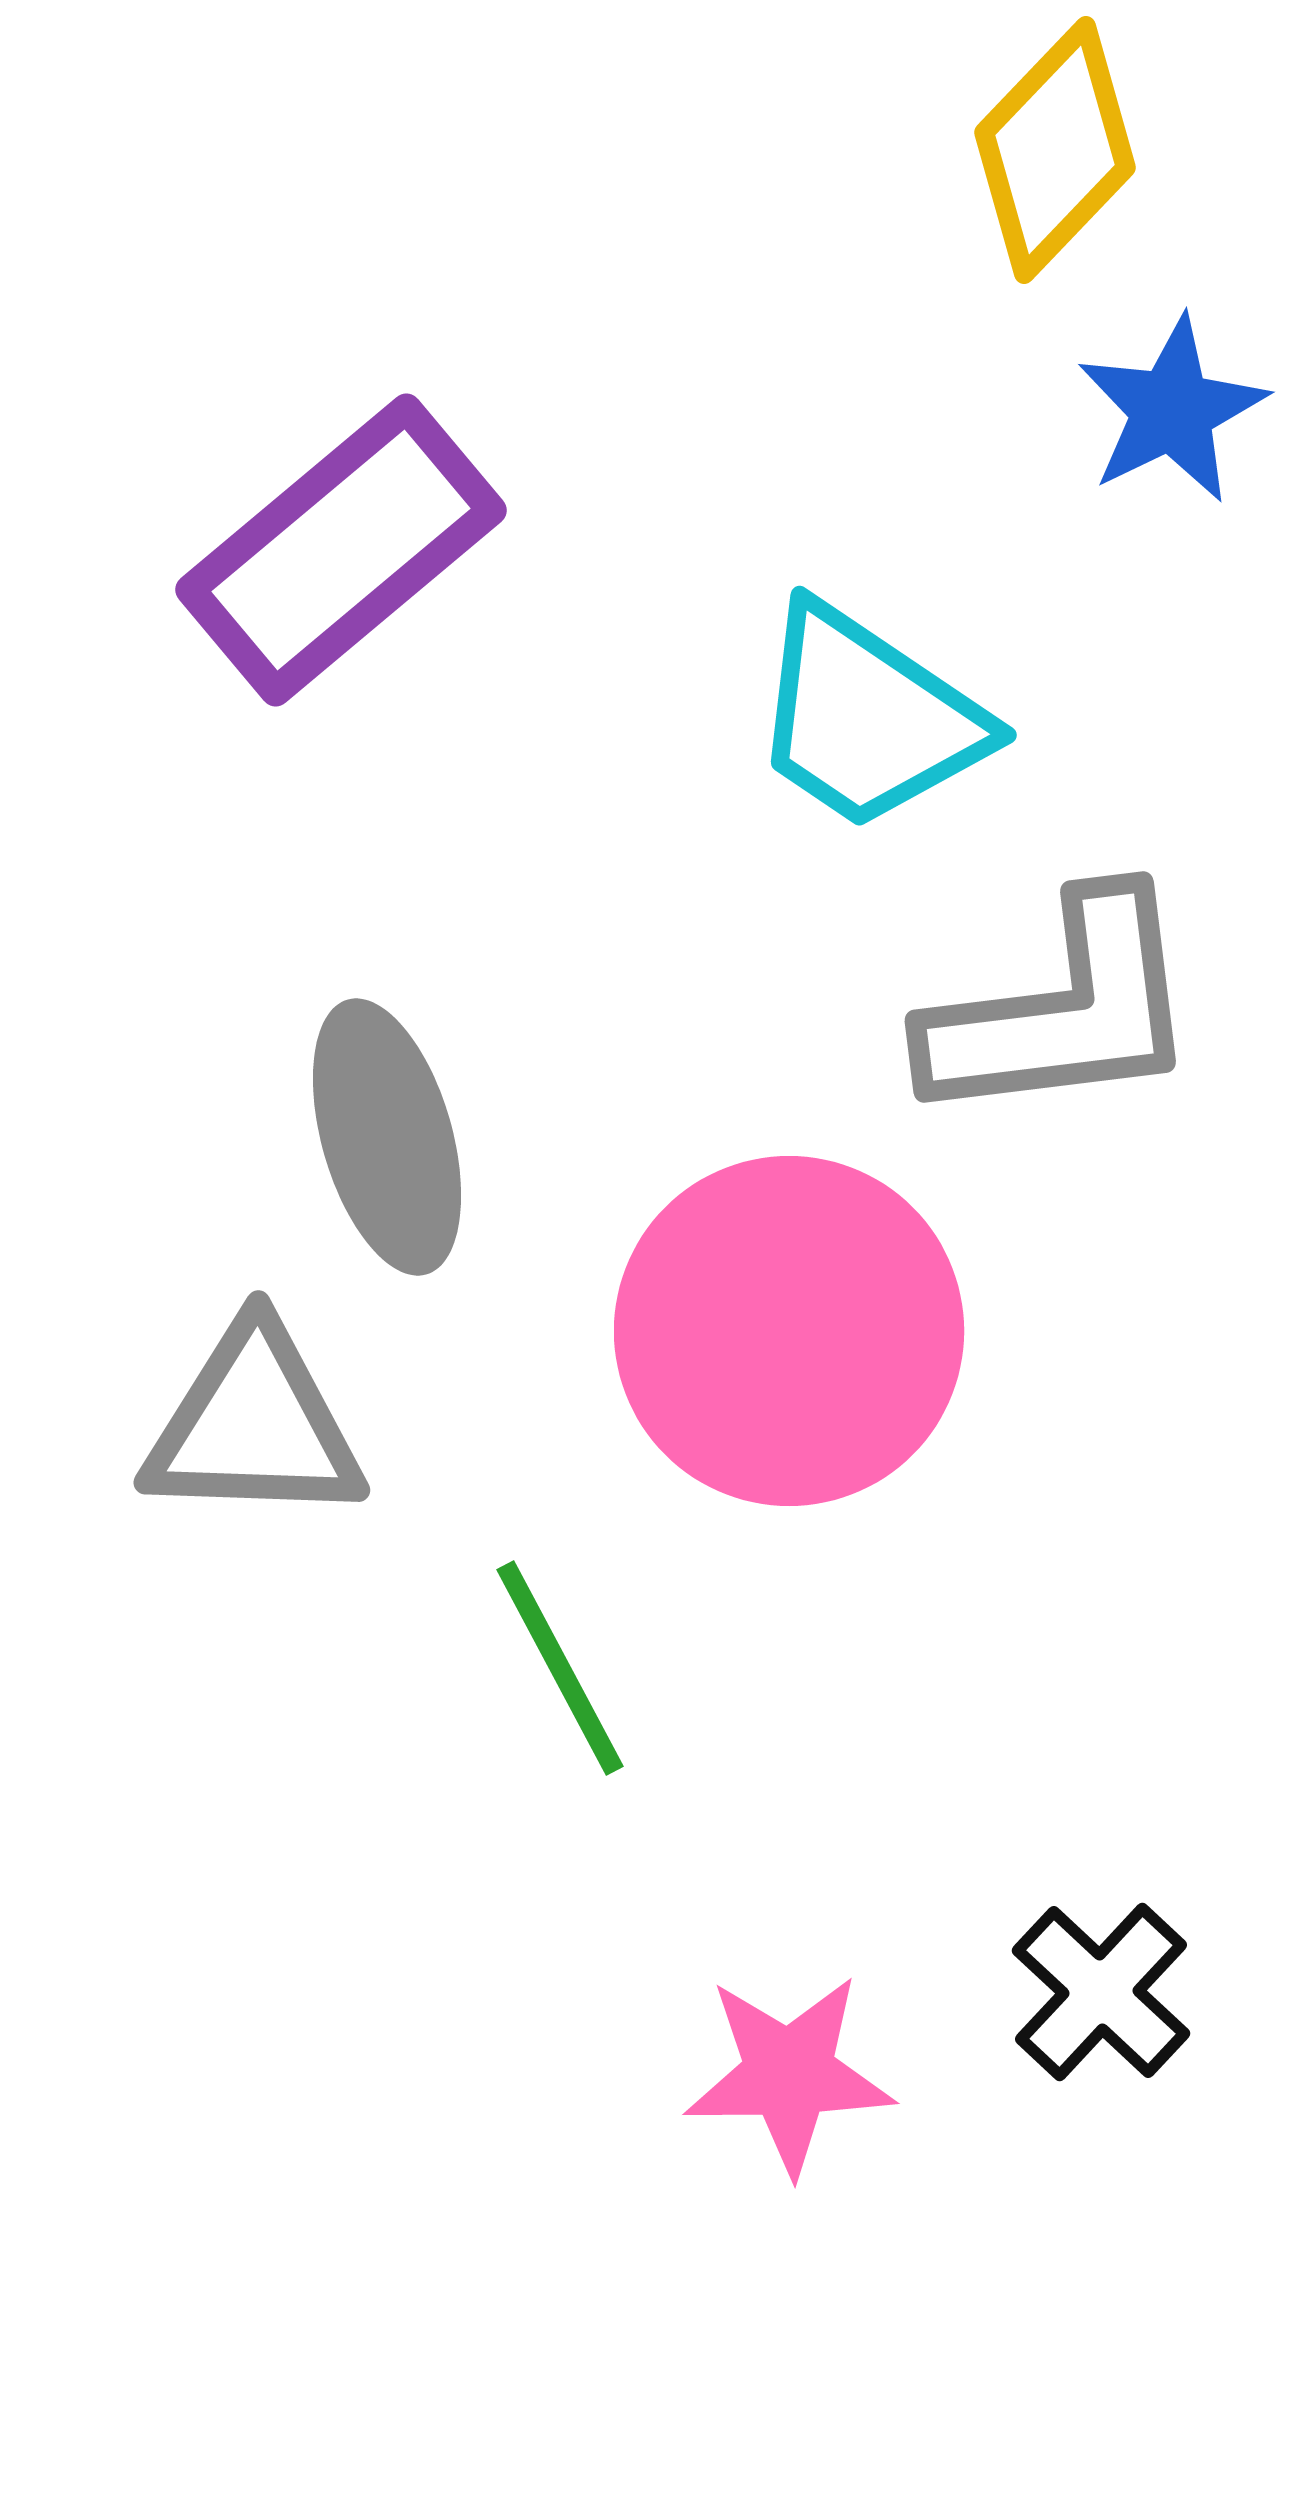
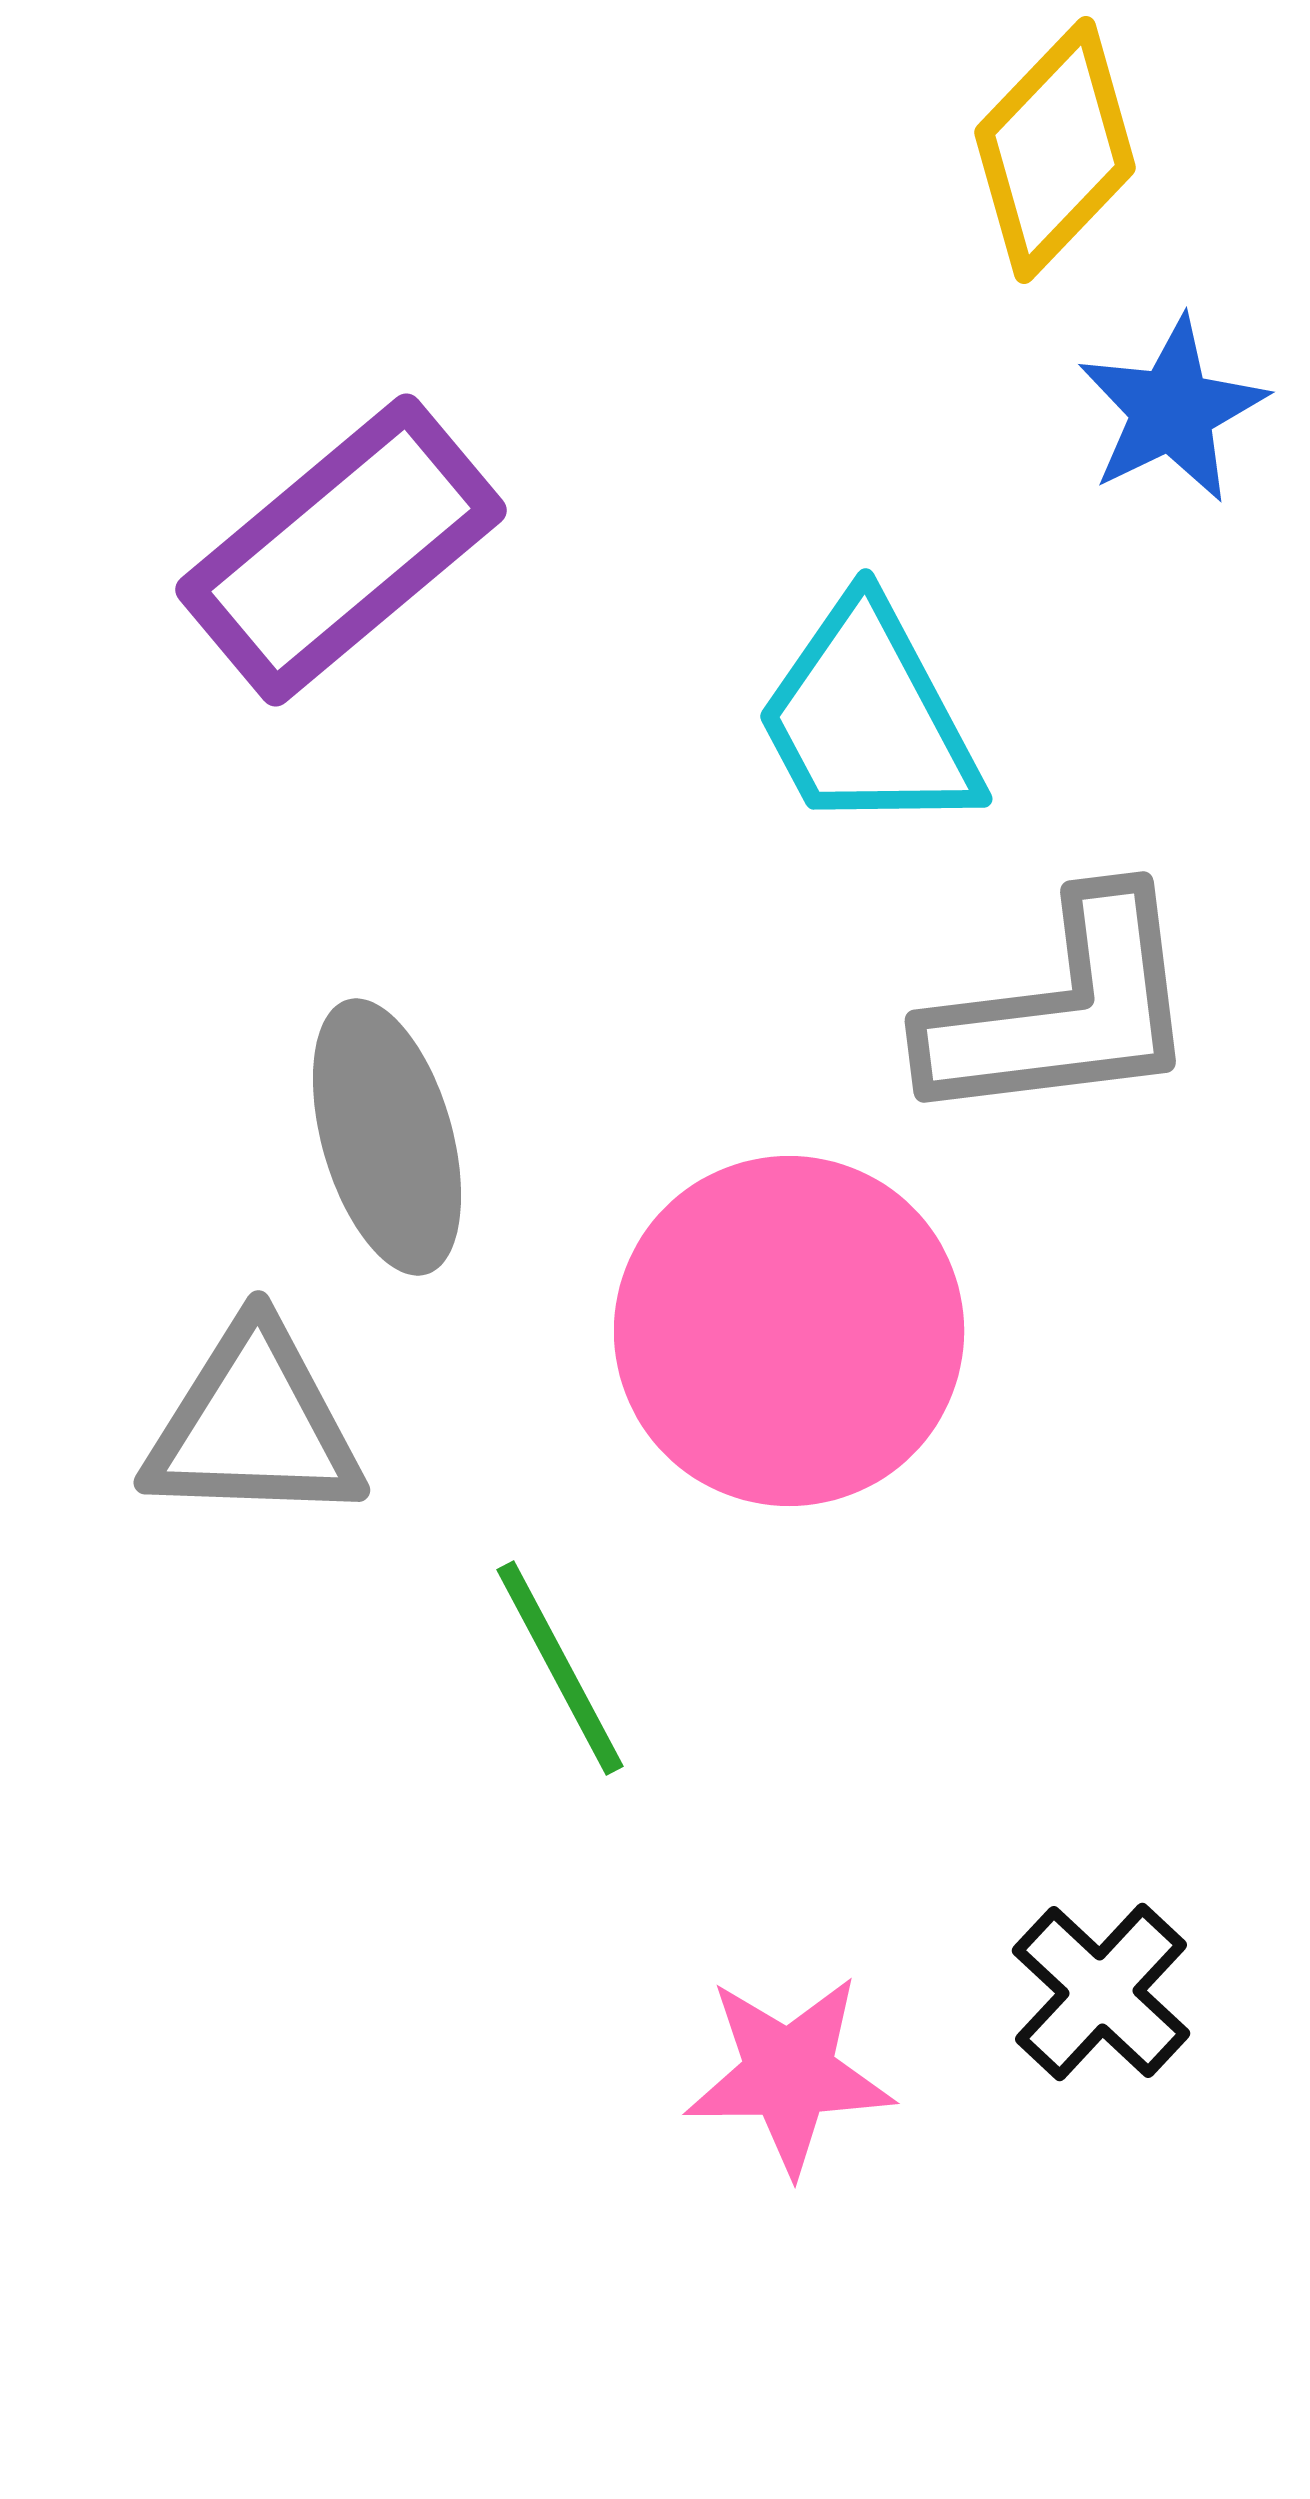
cyan trapezoid: rotated 28 degrees clockwise
